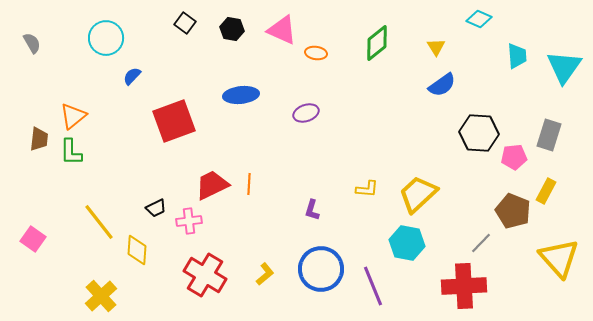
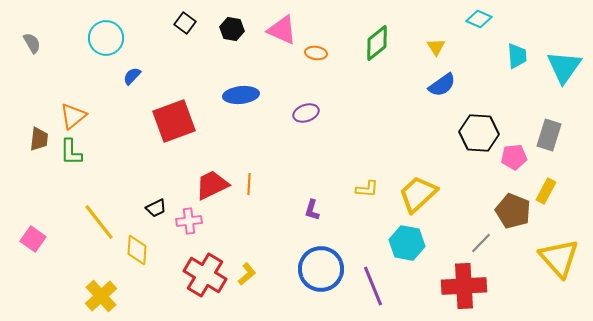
yellow L-shape at (265, 274): moved 18 px left
